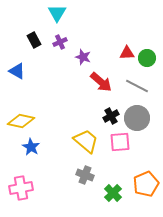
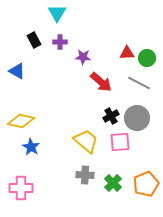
purple cross: rotated 24 degrees clockwise
purple star: rotated 14 degrees counterclockwise
gray line: moved 2 px right, 3 px up
gray cross: rotated 18 degrees counterclockwise
pink cross: rotated 10 degrees clockwise
green cross: moved 10 px up
